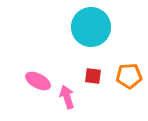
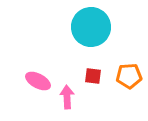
pink arrow: rotated 15 degrees clockwise
